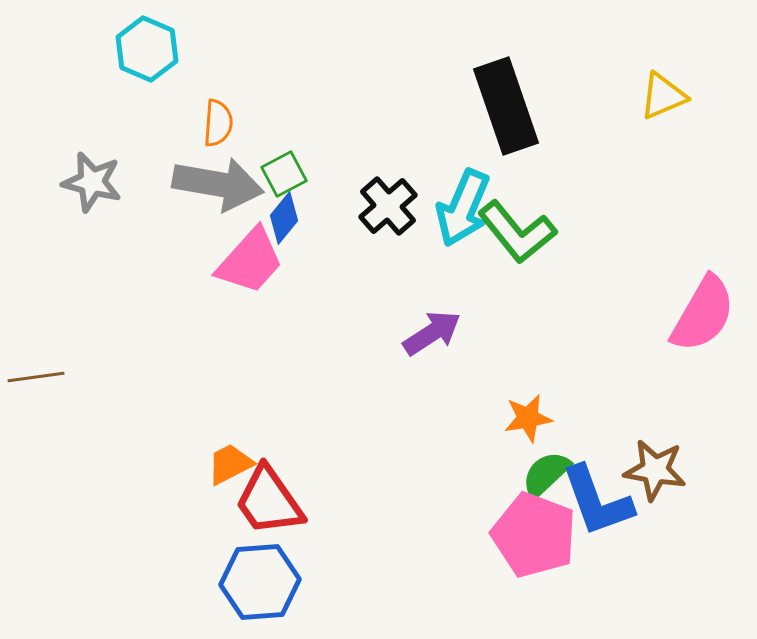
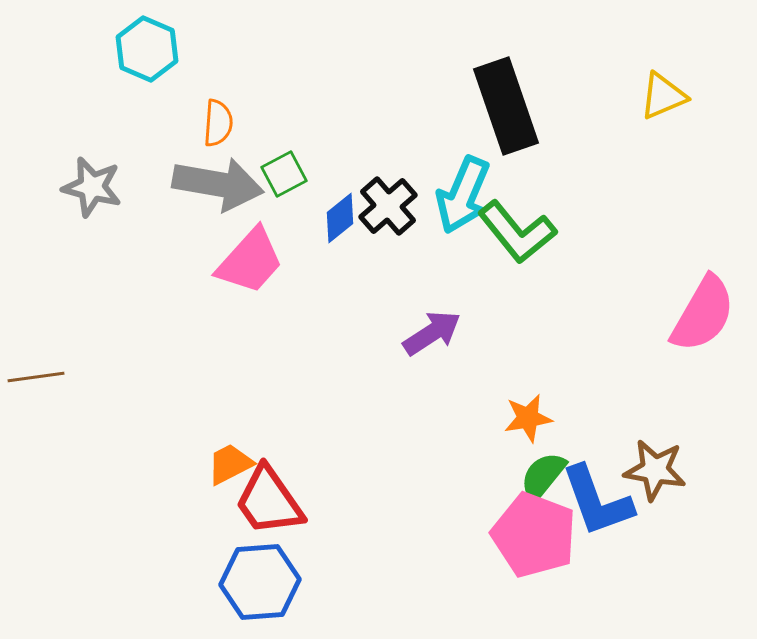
gray star: moved 5 px down
cyan arrow: moved 13 px up
blue diamond: moved 56 px right; rotated 12 degrees clockwise
green semicircle: moved 3 px left, 2 px down; rotated 8 degrees counterclockwise
